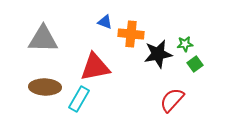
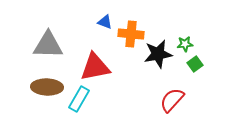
gray triangle: moved 5 px right, 6 px down
brown ellipse: moved 2 px right
